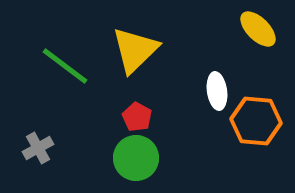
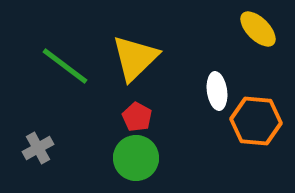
yellow triangle: moved 8 px down
